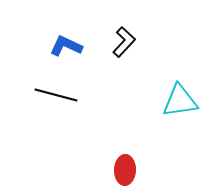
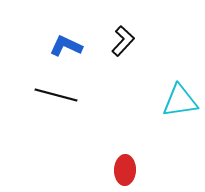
black L-shape: moved 1 px left, 1 px up
